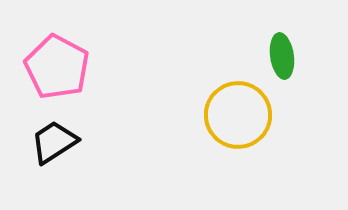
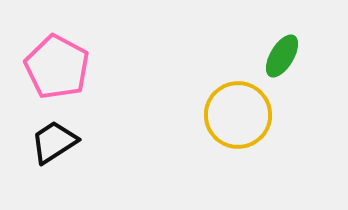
green ellipse: rotated 39 degrees clockwise
